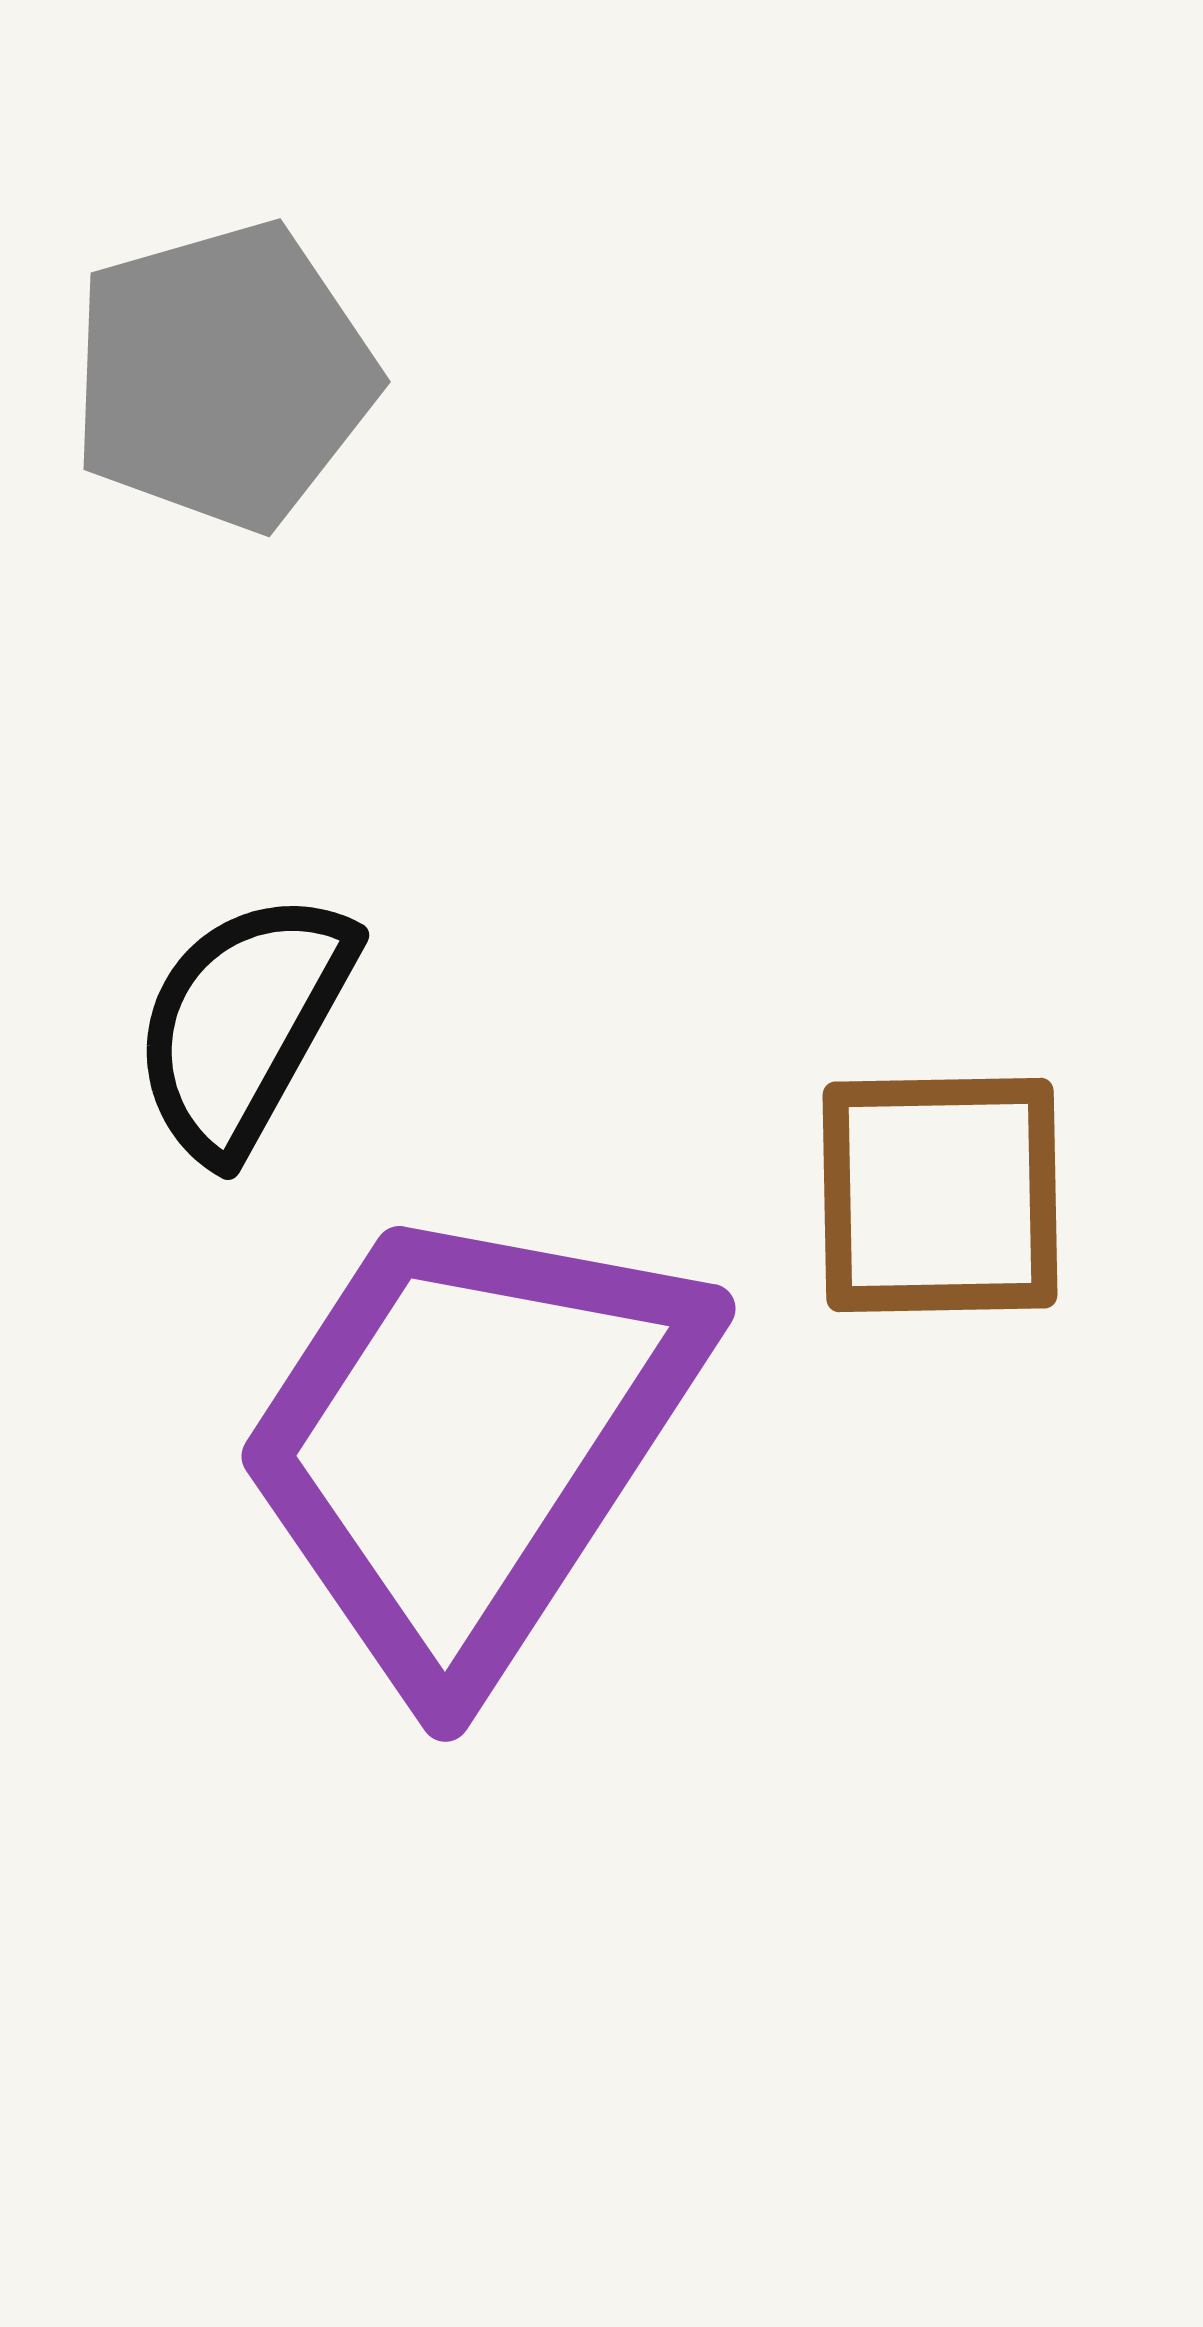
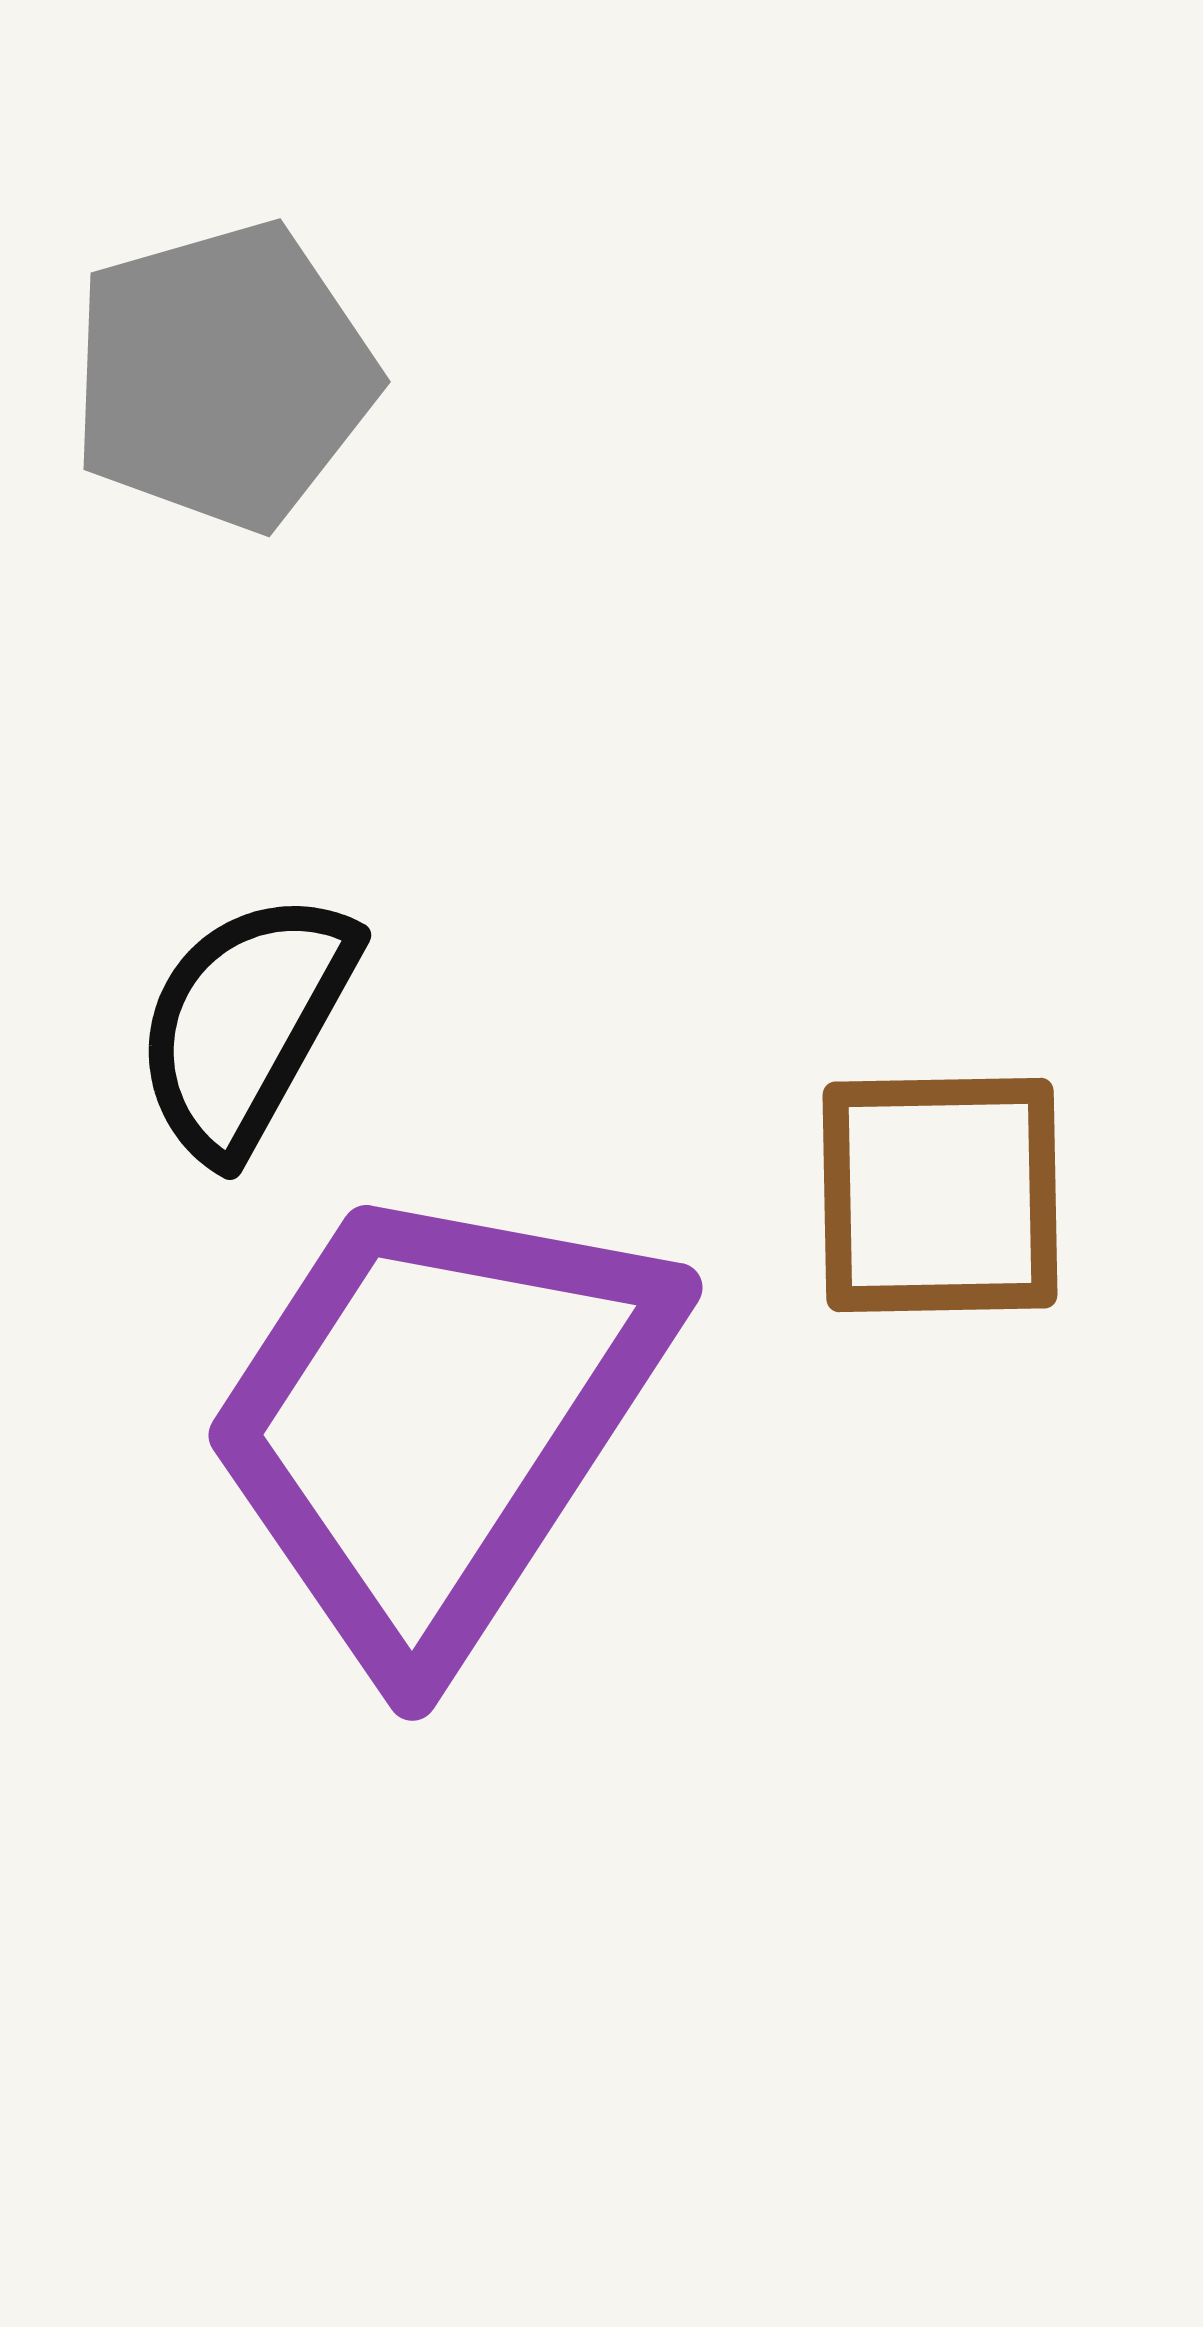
black semicircle: moved 2 px right
purple trapezoid: moved 33 px left, 21 px up
